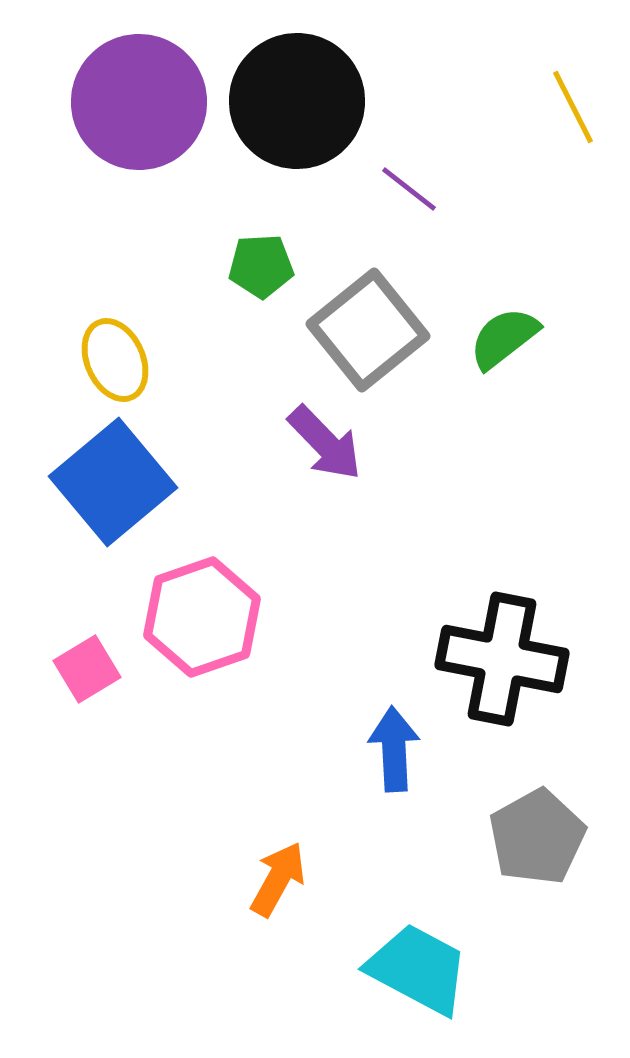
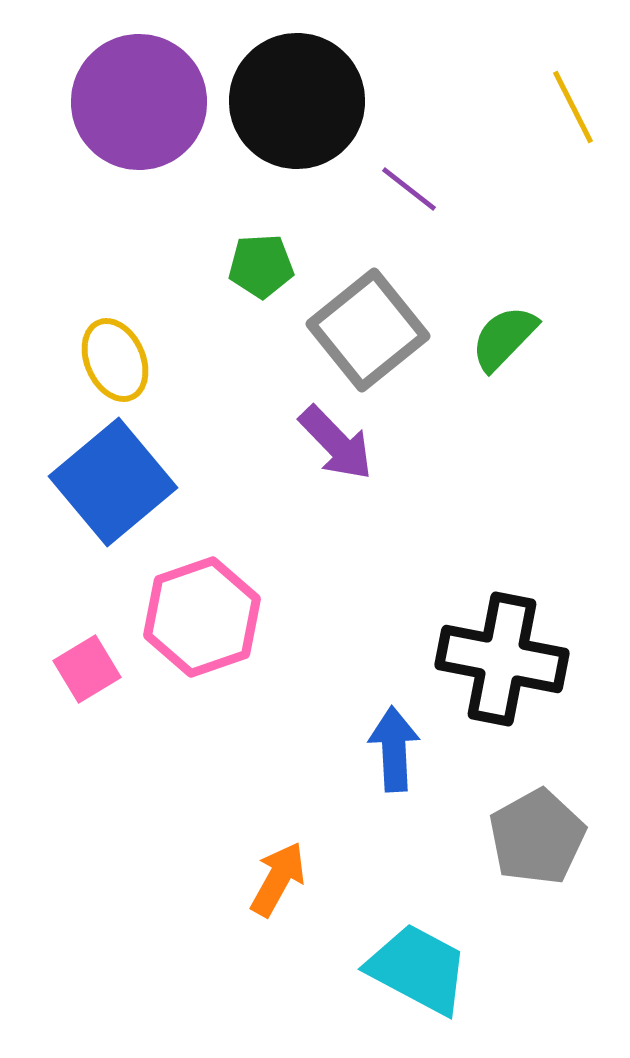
green semicircle: rotated 8 degrees counterclockwise
purple arrow: moved 11 px right
